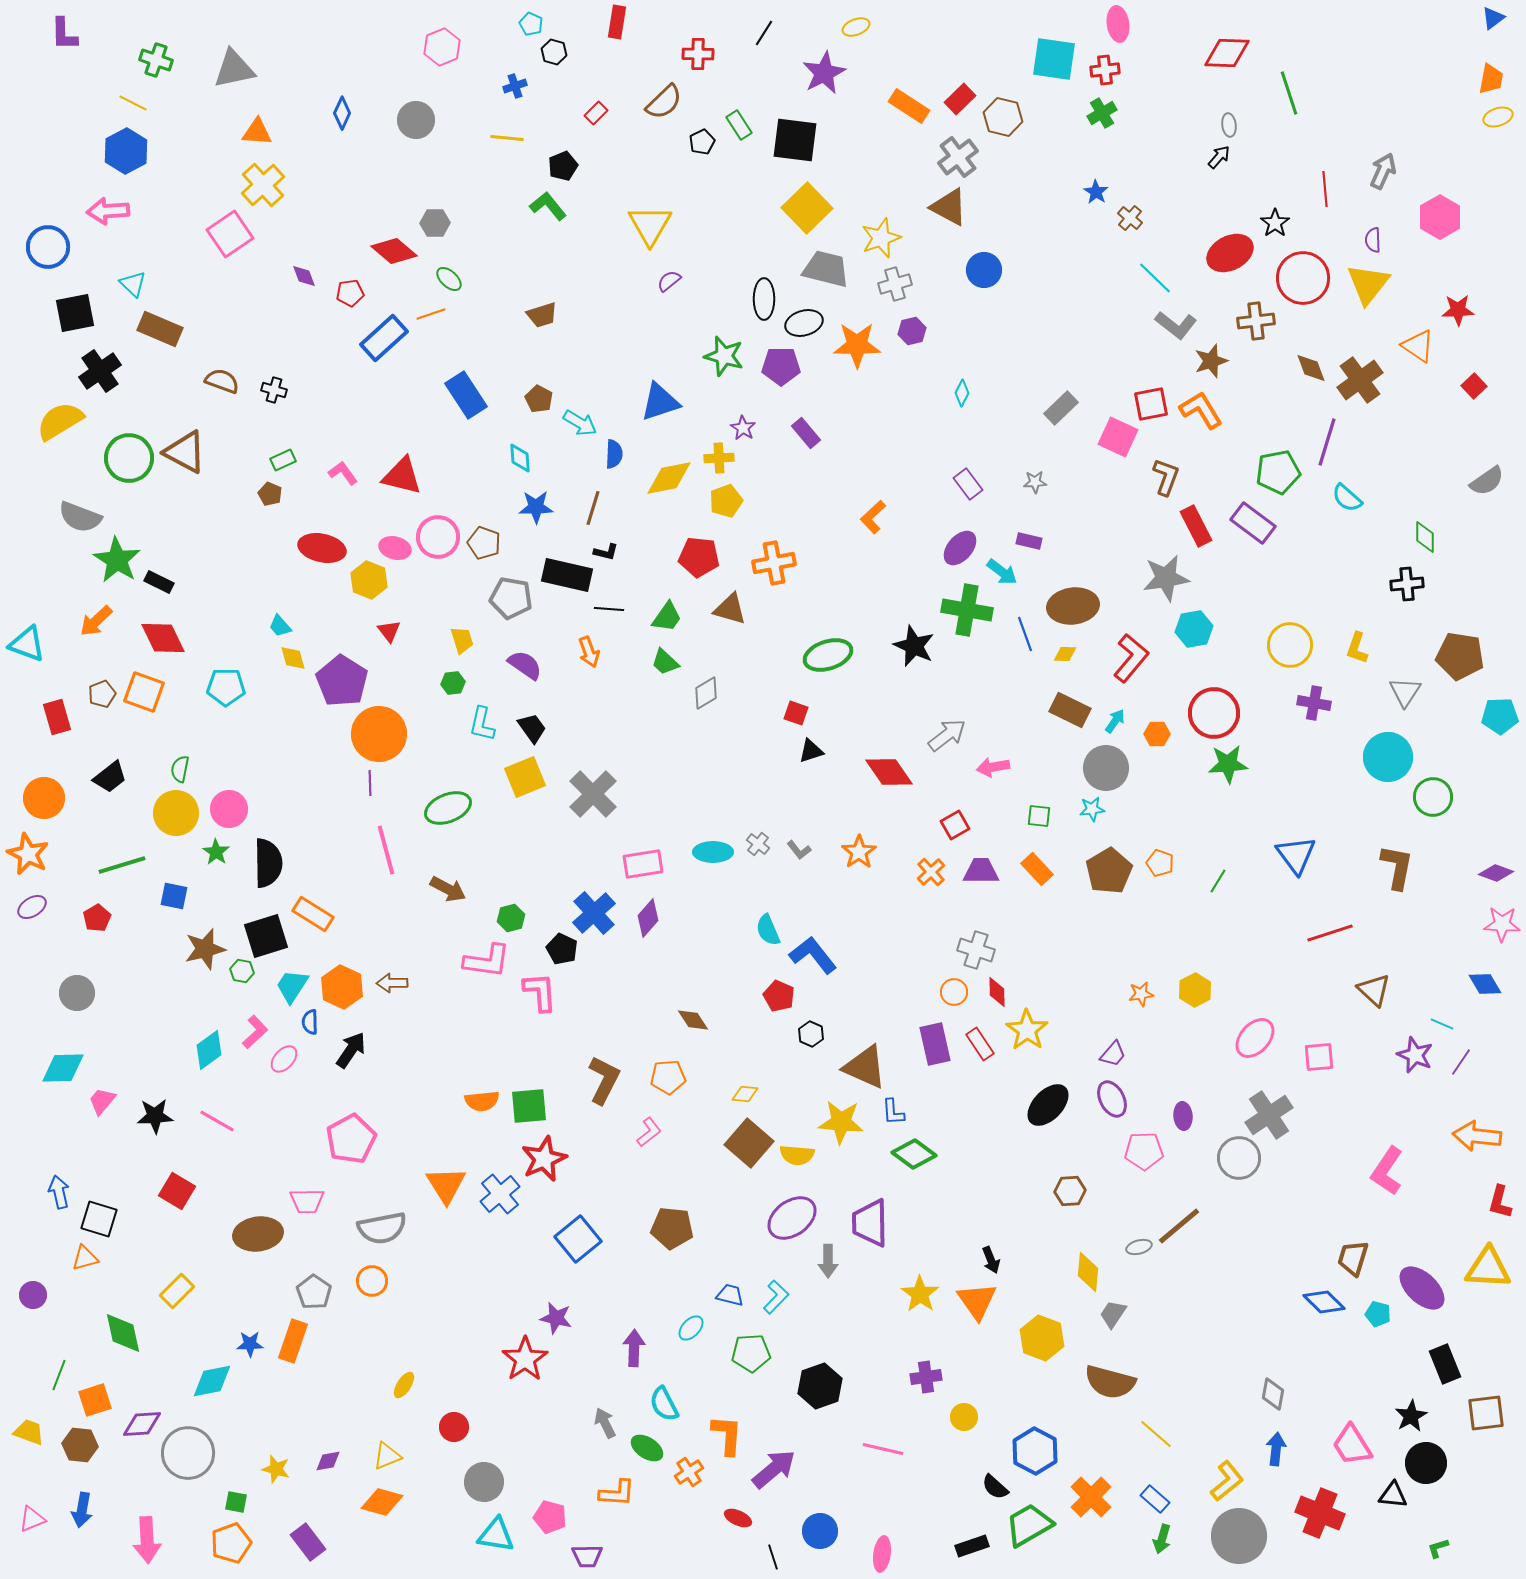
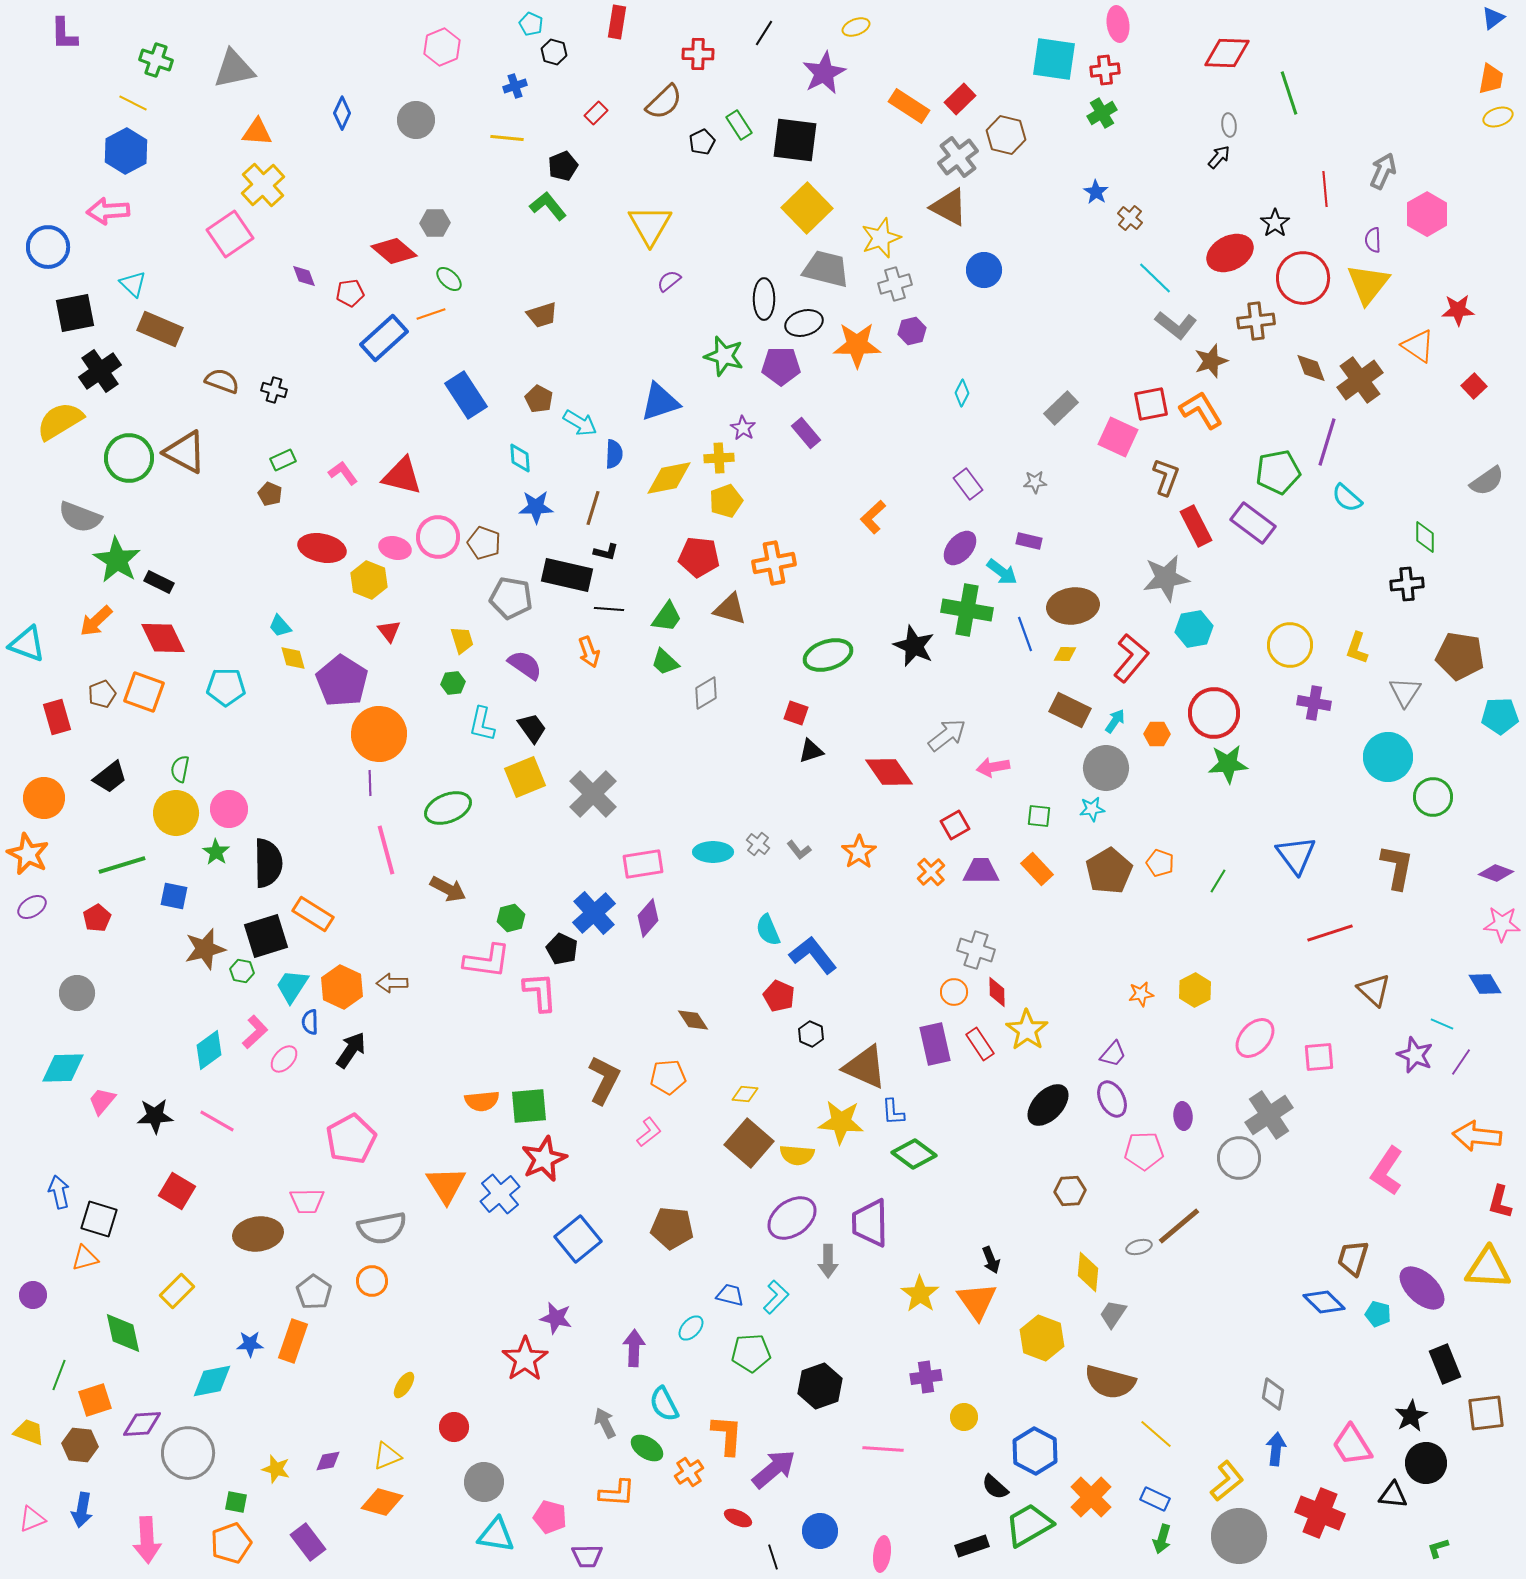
brown hexagon at (1003, 117): moved 3 px right, 18 px down
pink hexagon at (1440, 217): moved 13 px left, 3 px up
pink line at (883, 1449): rotated 9 degrees counterclockwise
blue rectangle at (1155, 1499): rotated 16 degrees counterclockwise
